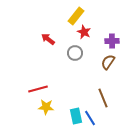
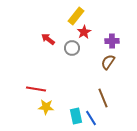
red star: rotated 16 degrees clockwise
gray circle: moved 3 px left, 5 px up
red line: moved 2 px left; rotated 24 degrees clockwise
blue line: moved 1 px right
